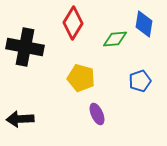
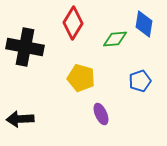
purple ellipse: moved 4 px right
